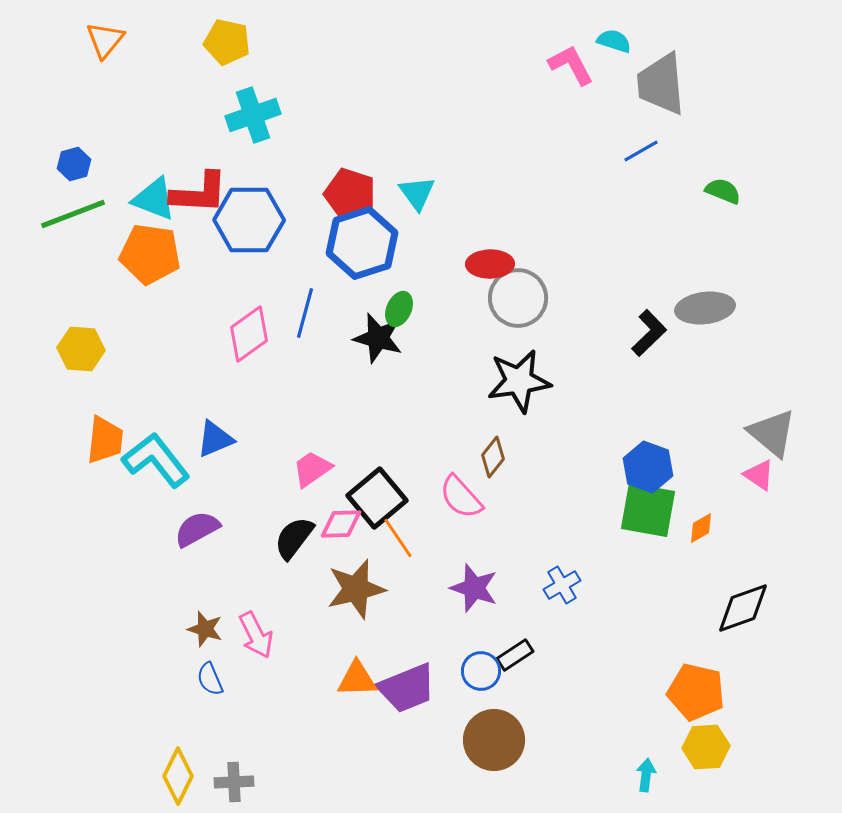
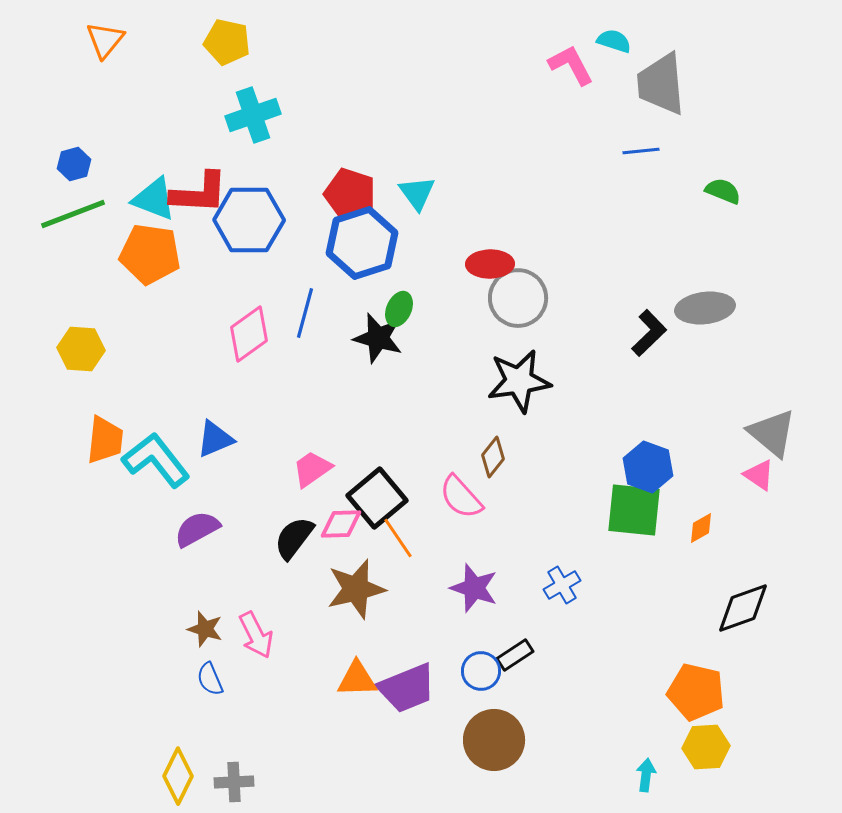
blue line at (641, 151): rotated 24 degrees clockwise
green square at (648, 510): moved 14 px left; rotated 4 degrees counterclockwise
